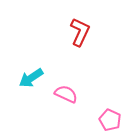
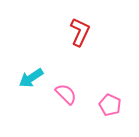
pink semicircle: rotated 20 degrees clockwise
pink pentagon: moved 15 px up
